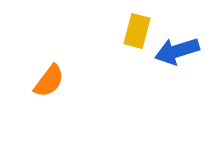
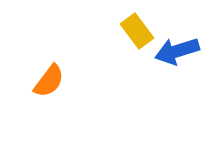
yellow rectangle: rotated 52 degrees counterclockwise
